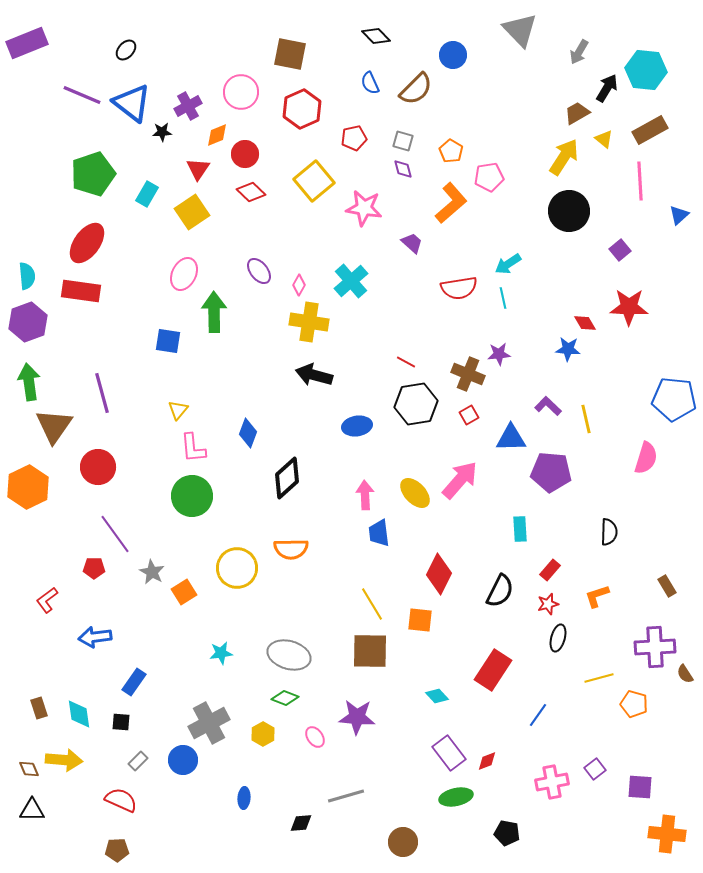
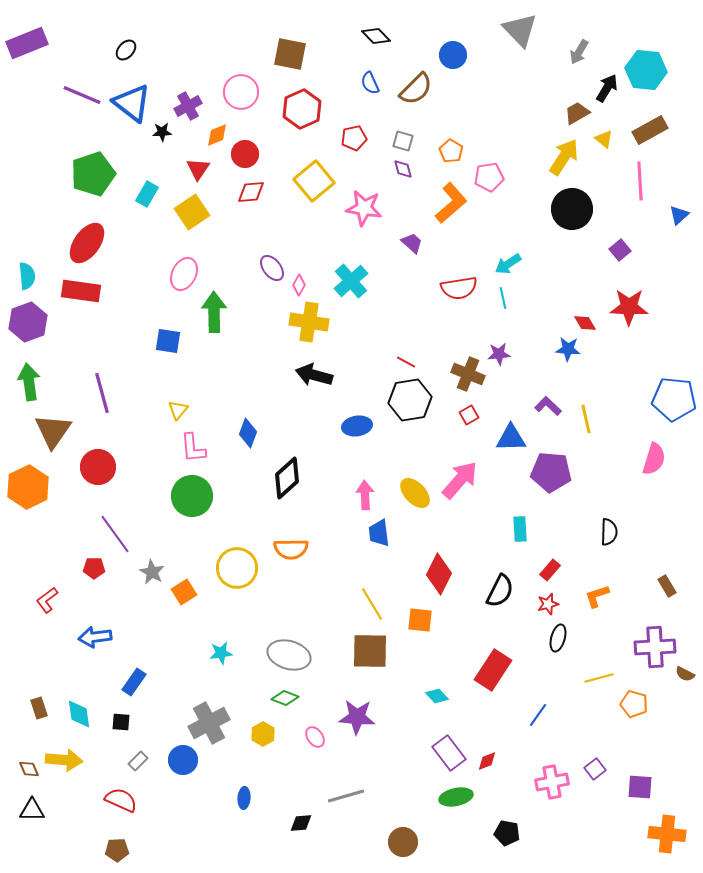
red diamond at (251, 192): rotated 48 degrees counterclockwise
black circle at (569, 211): moved 3 px right, 2 px up
purple ellipse at (259, 271): moved 13 px right, 3 px up
black hexagon at (416, 404): moved 6 px left, 4 px up
brown triangle at (54, 426): moved 1 px left, 5 px down
pink semicircle at (646, 458): moved 8 px right, 1 px down
brown semicircle at (685, 674): rotated 30 degrees counterclockwise
